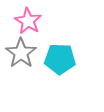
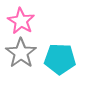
pink star: moved 7 px left
